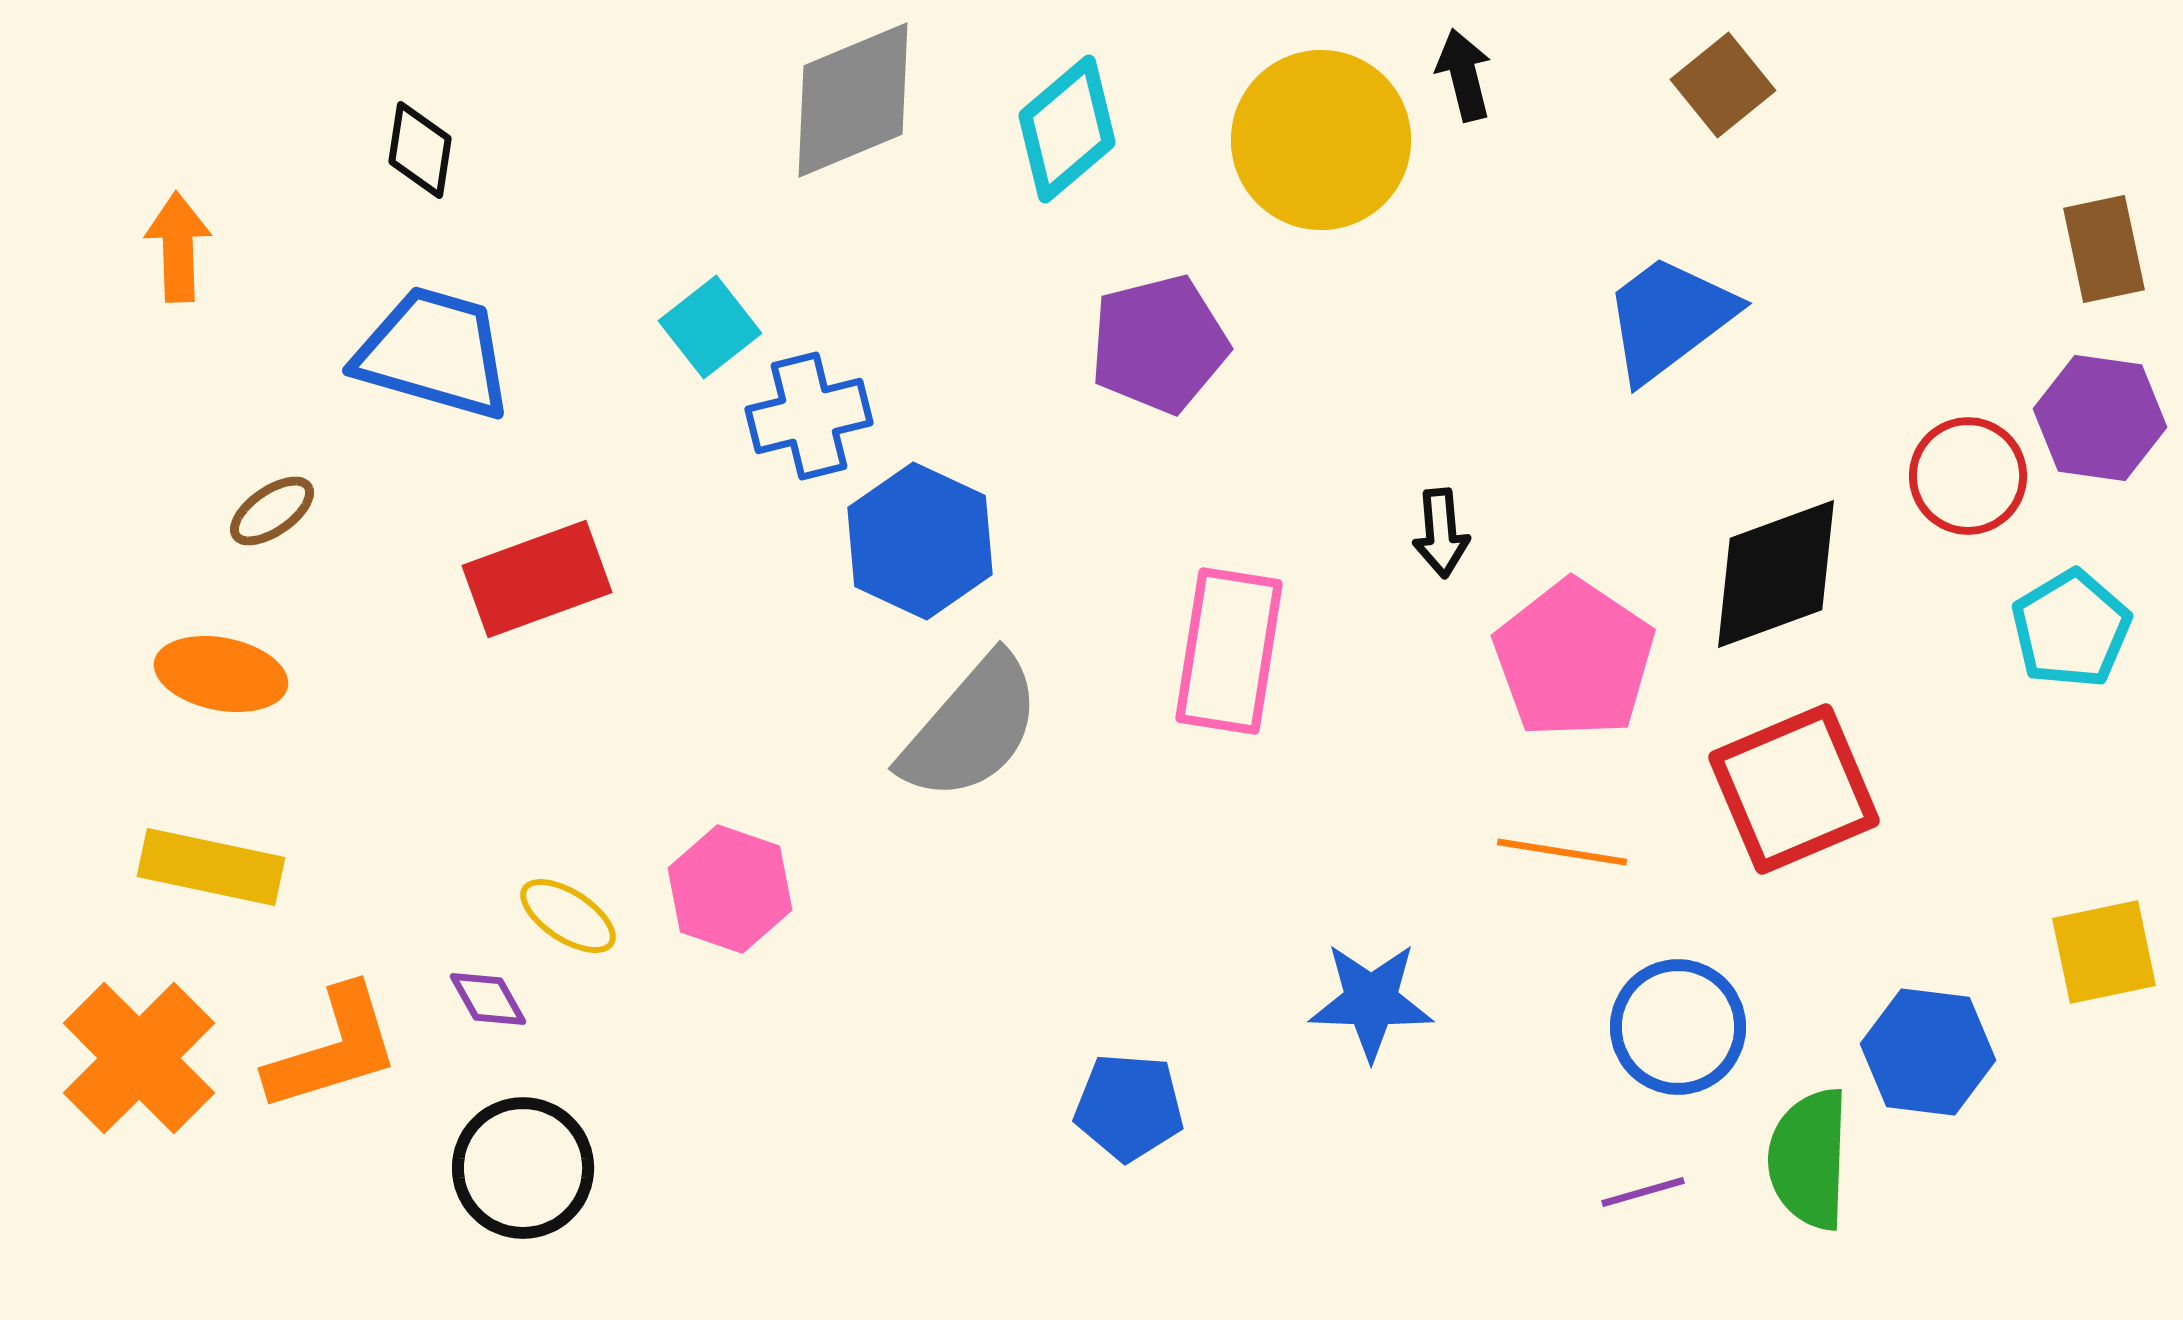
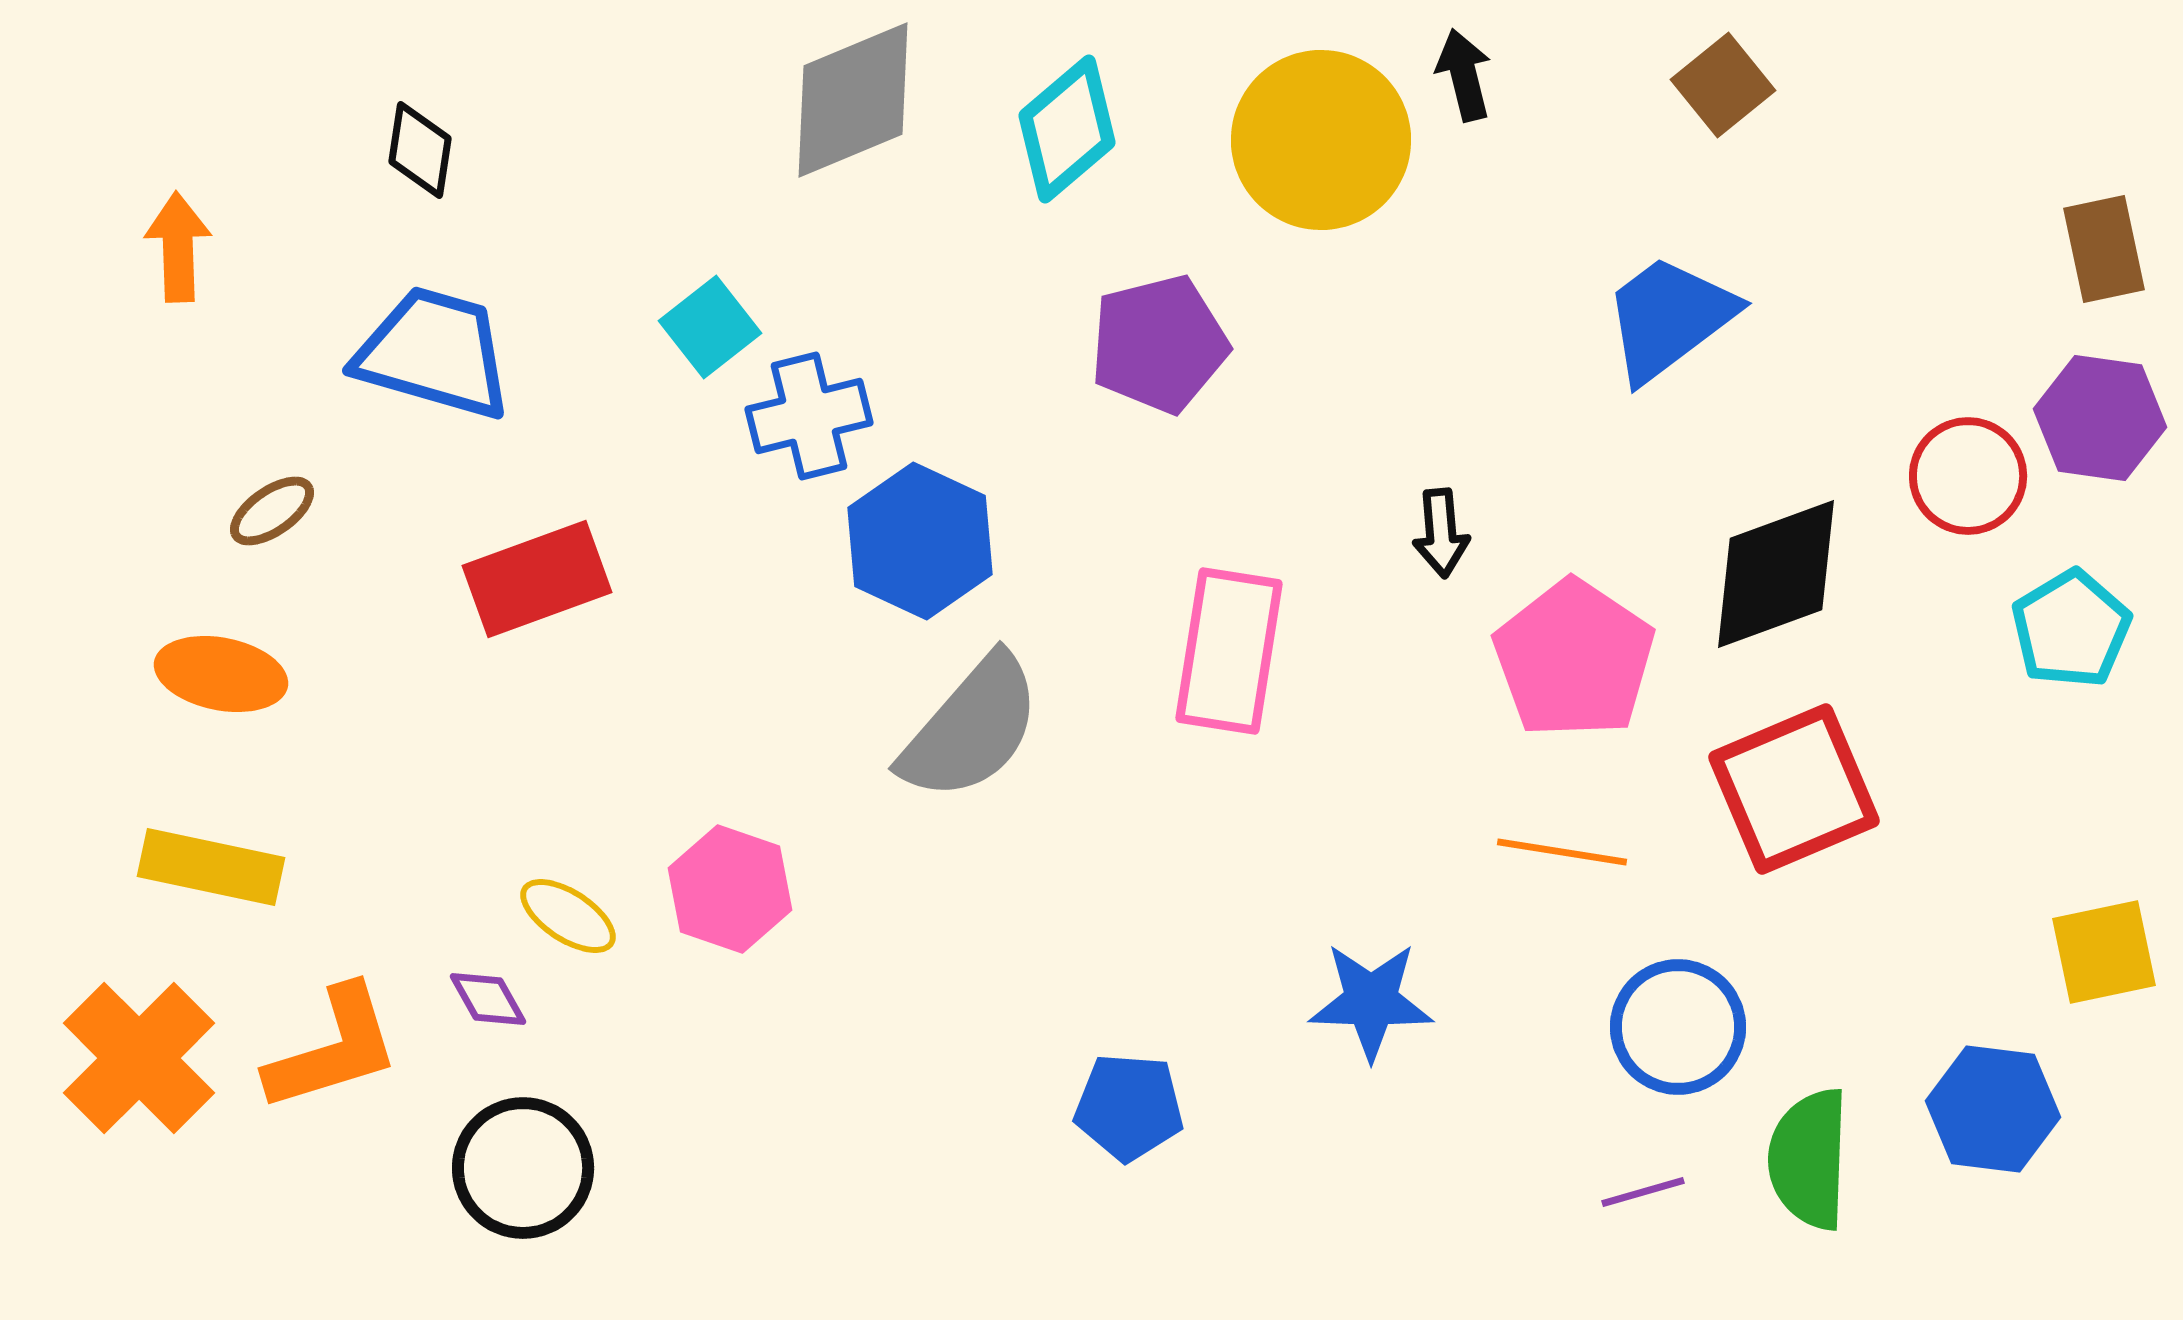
blue hexagon at (1928, 1052): moved 65 px right, 57 px down
